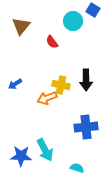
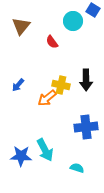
blue arrow: moved 3 px right, 1 px down; rotated 16 degrees counterclockwise
orange arrow: rotated 18 degrees counterclockwise
